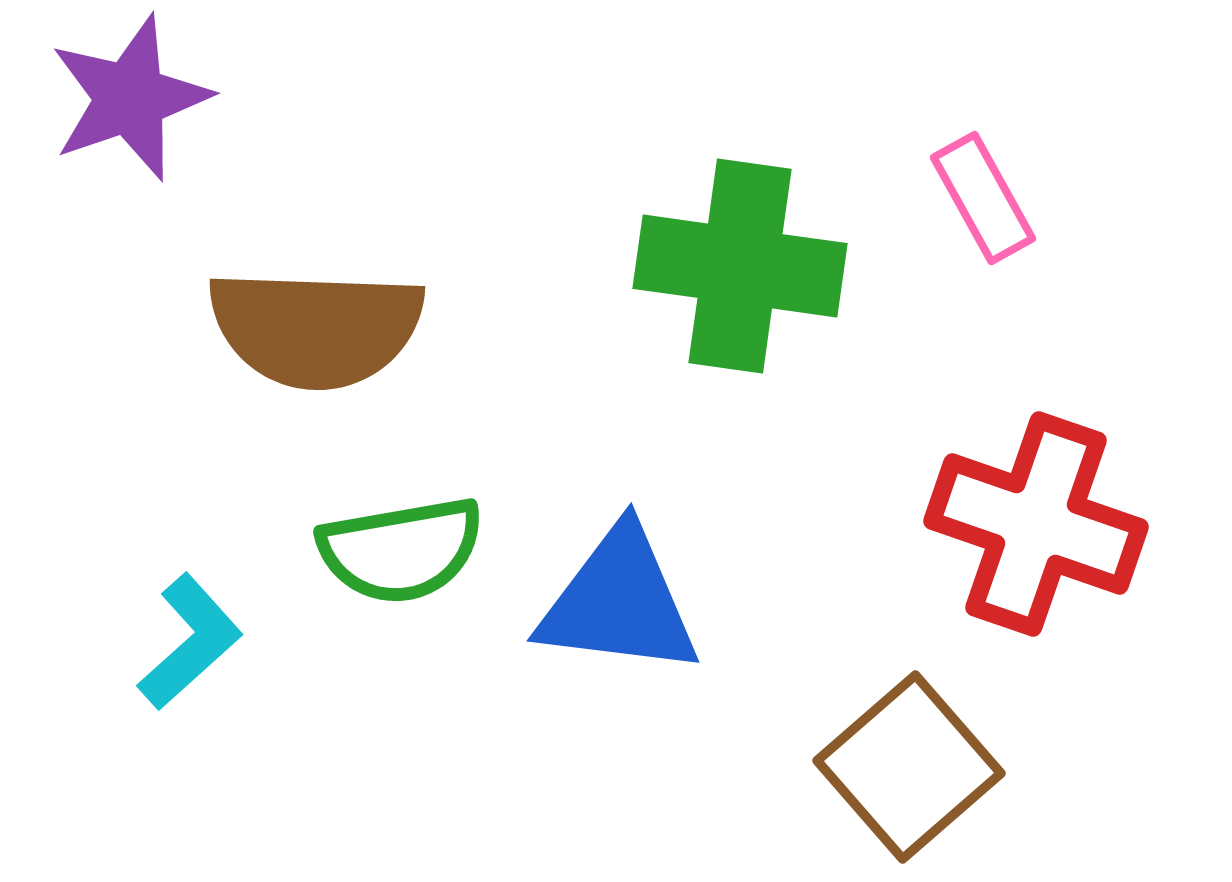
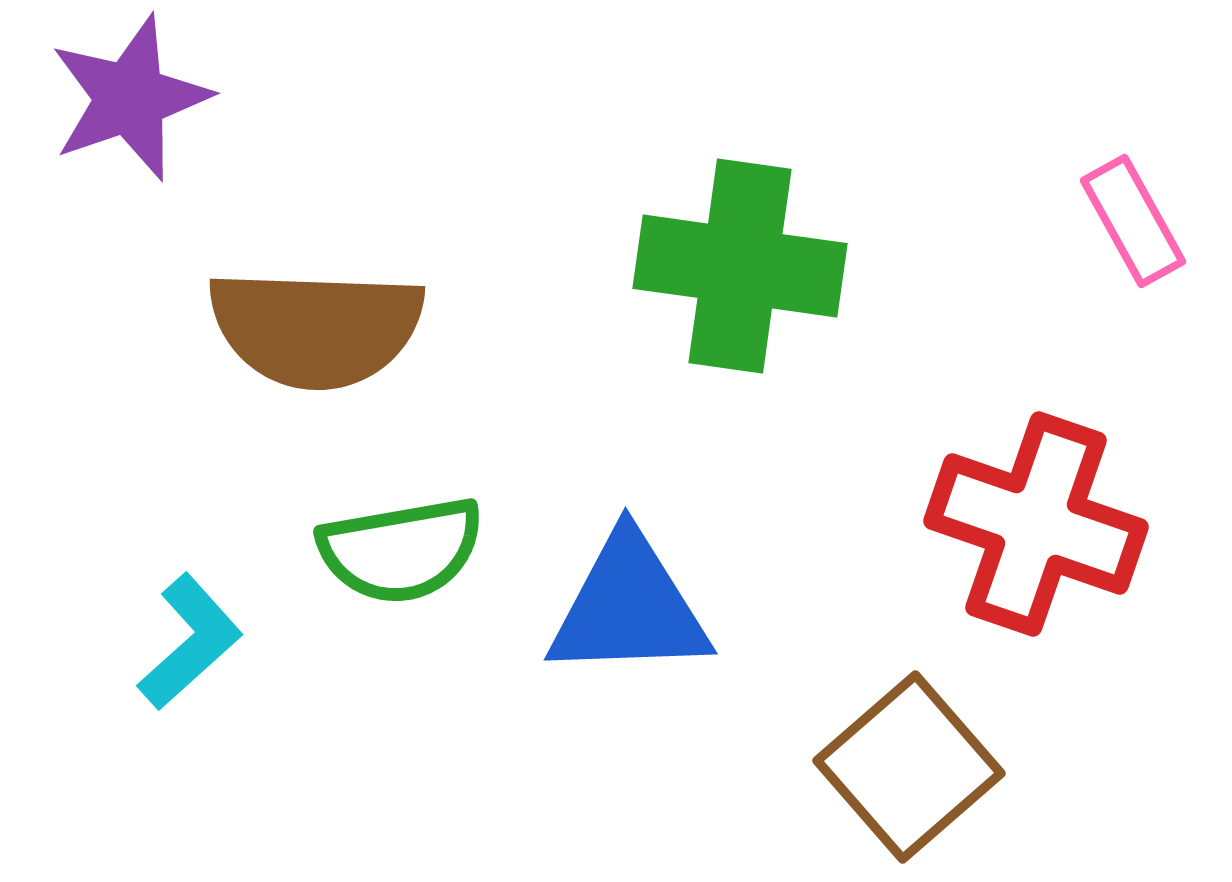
pink rectangle: moved 150 px right, 23 px down
blue triangle: moved 10 px right, 5 px down; rotated 9 degrees counterclockwise
